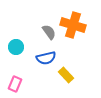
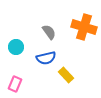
orange cross: moved 11 px right, 2 px down
